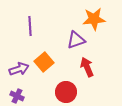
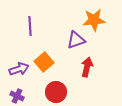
orange star: moved 1 px down
red arrow: rotated 36 degrees clockwise
red circle: moved 10 px left
